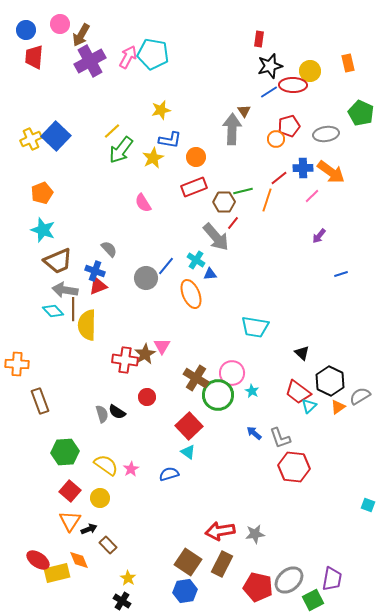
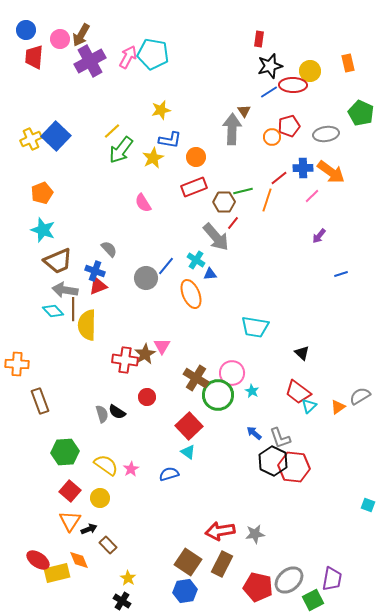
pink circle at (60, 24): moved 15 px down
orange circle at (276, 139): moved 4 px left, 2 px up
black hexagon at (330, 381): moved 57 px left, 80 px down
